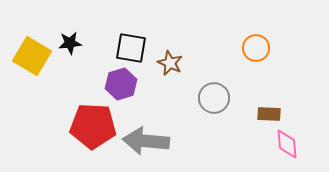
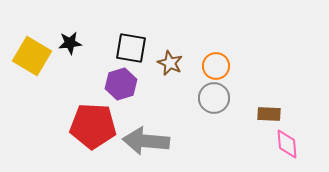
orange circle: moved 40 px left, 18 px down
